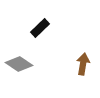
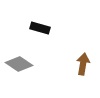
black rectangle: rotated 60 degrees clockwise
